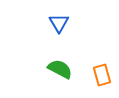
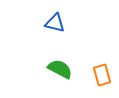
blue triangle: moved 4 px left; rotated 45 degrees counterclockwise
